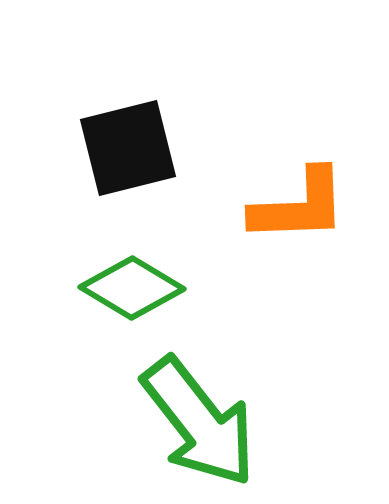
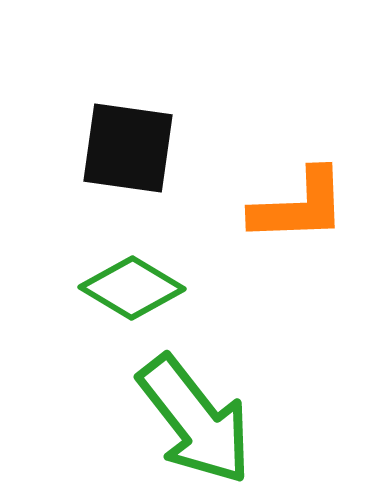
black square: rotated 22 degrees clockwise
green arrow: moved 4 px left, 2 px up
